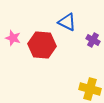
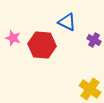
purple cross: moved 1 px right
yellow cross: rotated 20 degrees clockwise
